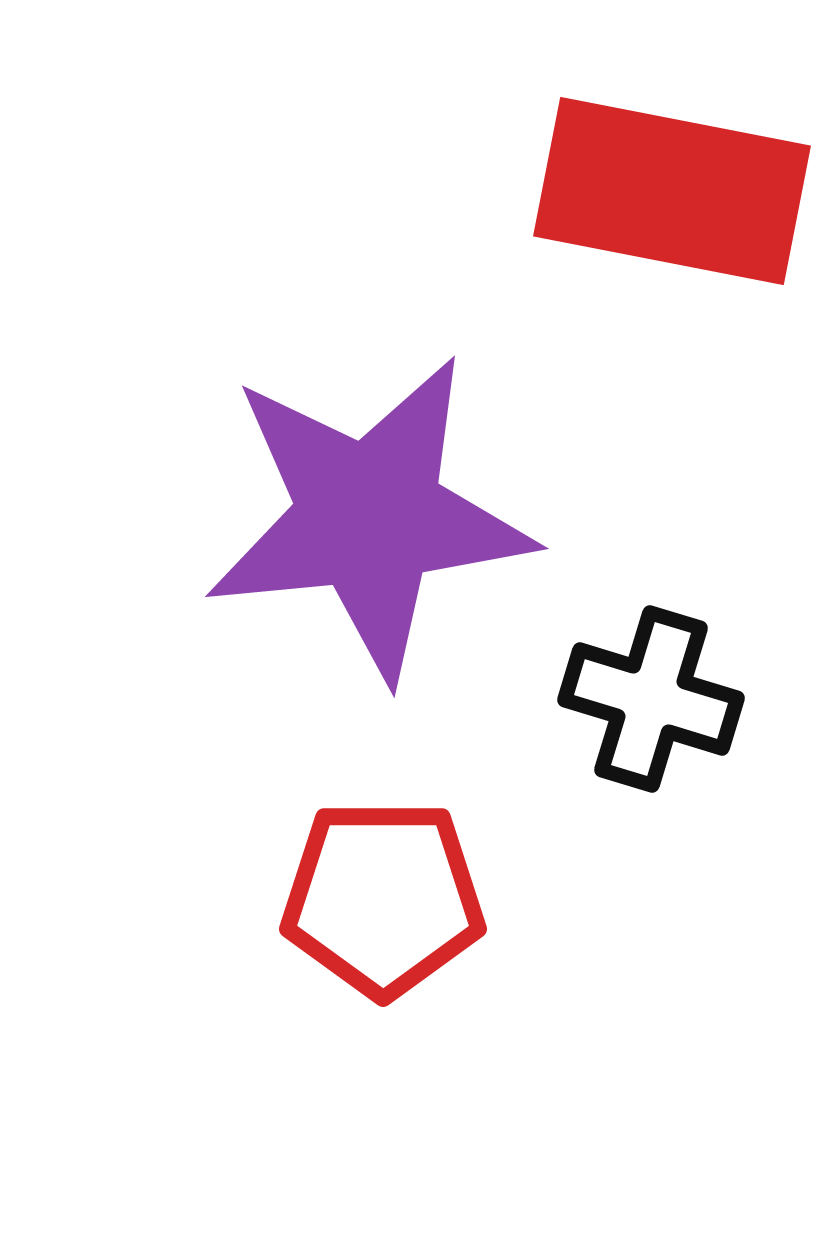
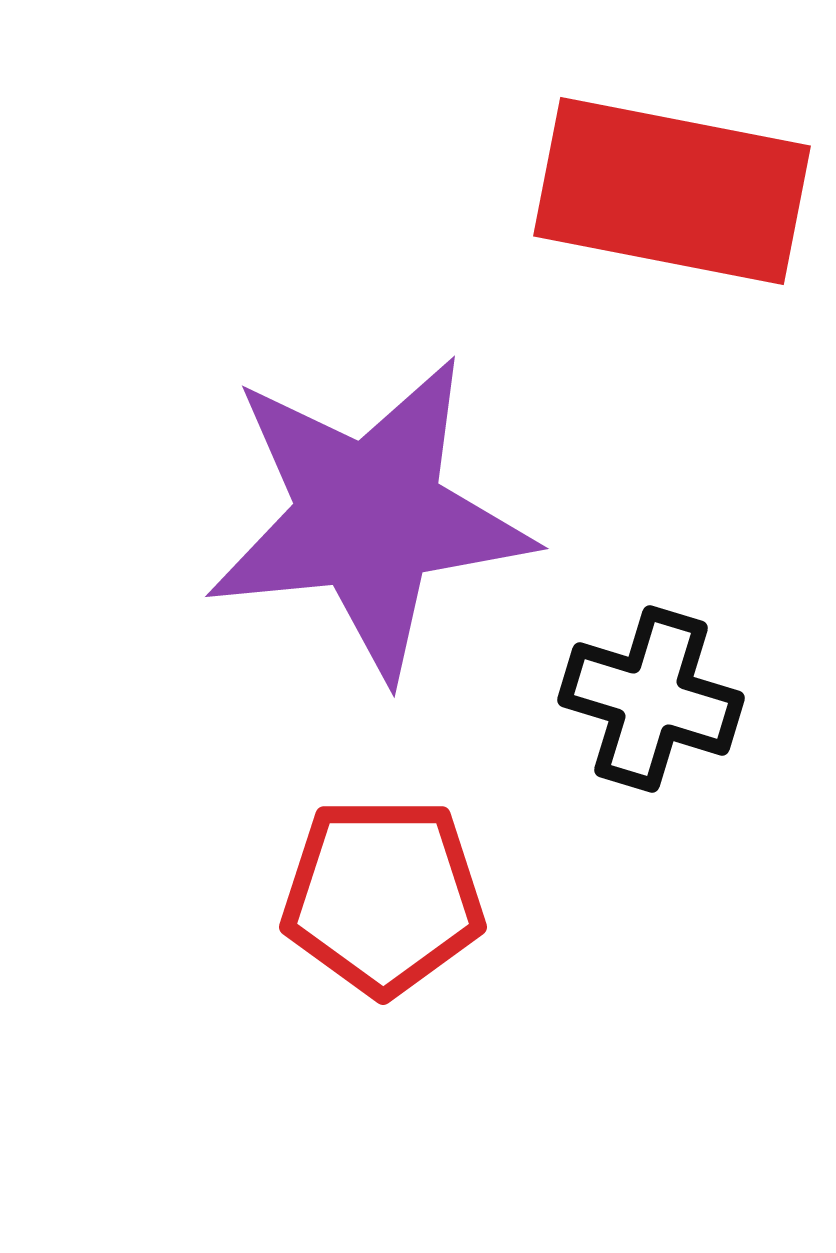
red pentagon: moved 2 px up
